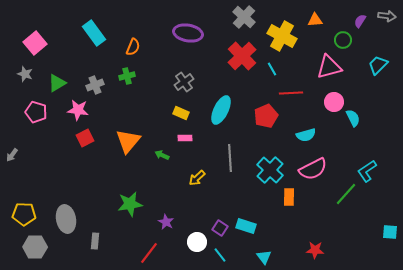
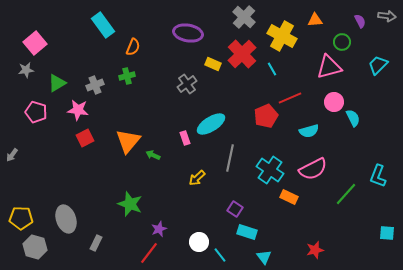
purple semicircle at (360, 21): rotated 120 degrees clockwise
cyan rectangle at (94, 33): moved 9 px right, 8 px up
green circle at (343, 40): moved 1 px left, 2 px down
red cross at (242, 56): moved 2 px up
gray star at (25, 74): moved 1 px right, 4 px up; rotated 28 degrees counterclockwise
gray cross at (184, 82): moved 3 px right, 2 px down
red line at (291, 93): moved 1 px left, 5 px down; rotated 20 degrees counterclockwise
cyan ellipse at (221, 110): moved 10 px left, 14 px down; rotated 32 degrees clockwise
yellow rectangle at (181, 113): moved 32 px right, 49 px up
cyan semicircle at (306, 135): moved 3 px right, 4 px up
pink rectangle at (185, 138): rotated 72 degrees clockwise
green arrow at (162, 155): moved 9 px left
gray line at (230, 158): rotated 16 degrees clockwise
cyan cross at (270, 170): rotated 8 degrees counterclockwise
cyan L-shape at (367, 171): moved 11 px right, 5 px down; rotated 35 degrees counterclockwise
orange rectangle at (289, 197): rotated 66 degrees counterclockwise
green star at (130, 204): rotated 30 degrees clockwise
yellow pentagon at (24, 214): moved 3 px left, 4 px down
gray ellipse at (66, 219): rotated 8 degrees counterclockwise
purple star at (166, 222): moved 7 px left, 7 px down; rotated 21 degrees clockwise
cyan rectangle at (246, 226): moved 1 px right, 6 px down
purple square at (220, 228): moved 15 px right, 19 px up
cyan square at (390, 232): moved 3 px left, 1 px down
gray rectangle at (95, 241): moved 1 px right, 2 px down; rotated 21 degrees clockwise
white circle at (197, 242): moved 2 px right
gray hexagon at (35, 247): rotated 15 degrees clockwise
red star at (315, 250): rotated 18 degrees counterclockwise
